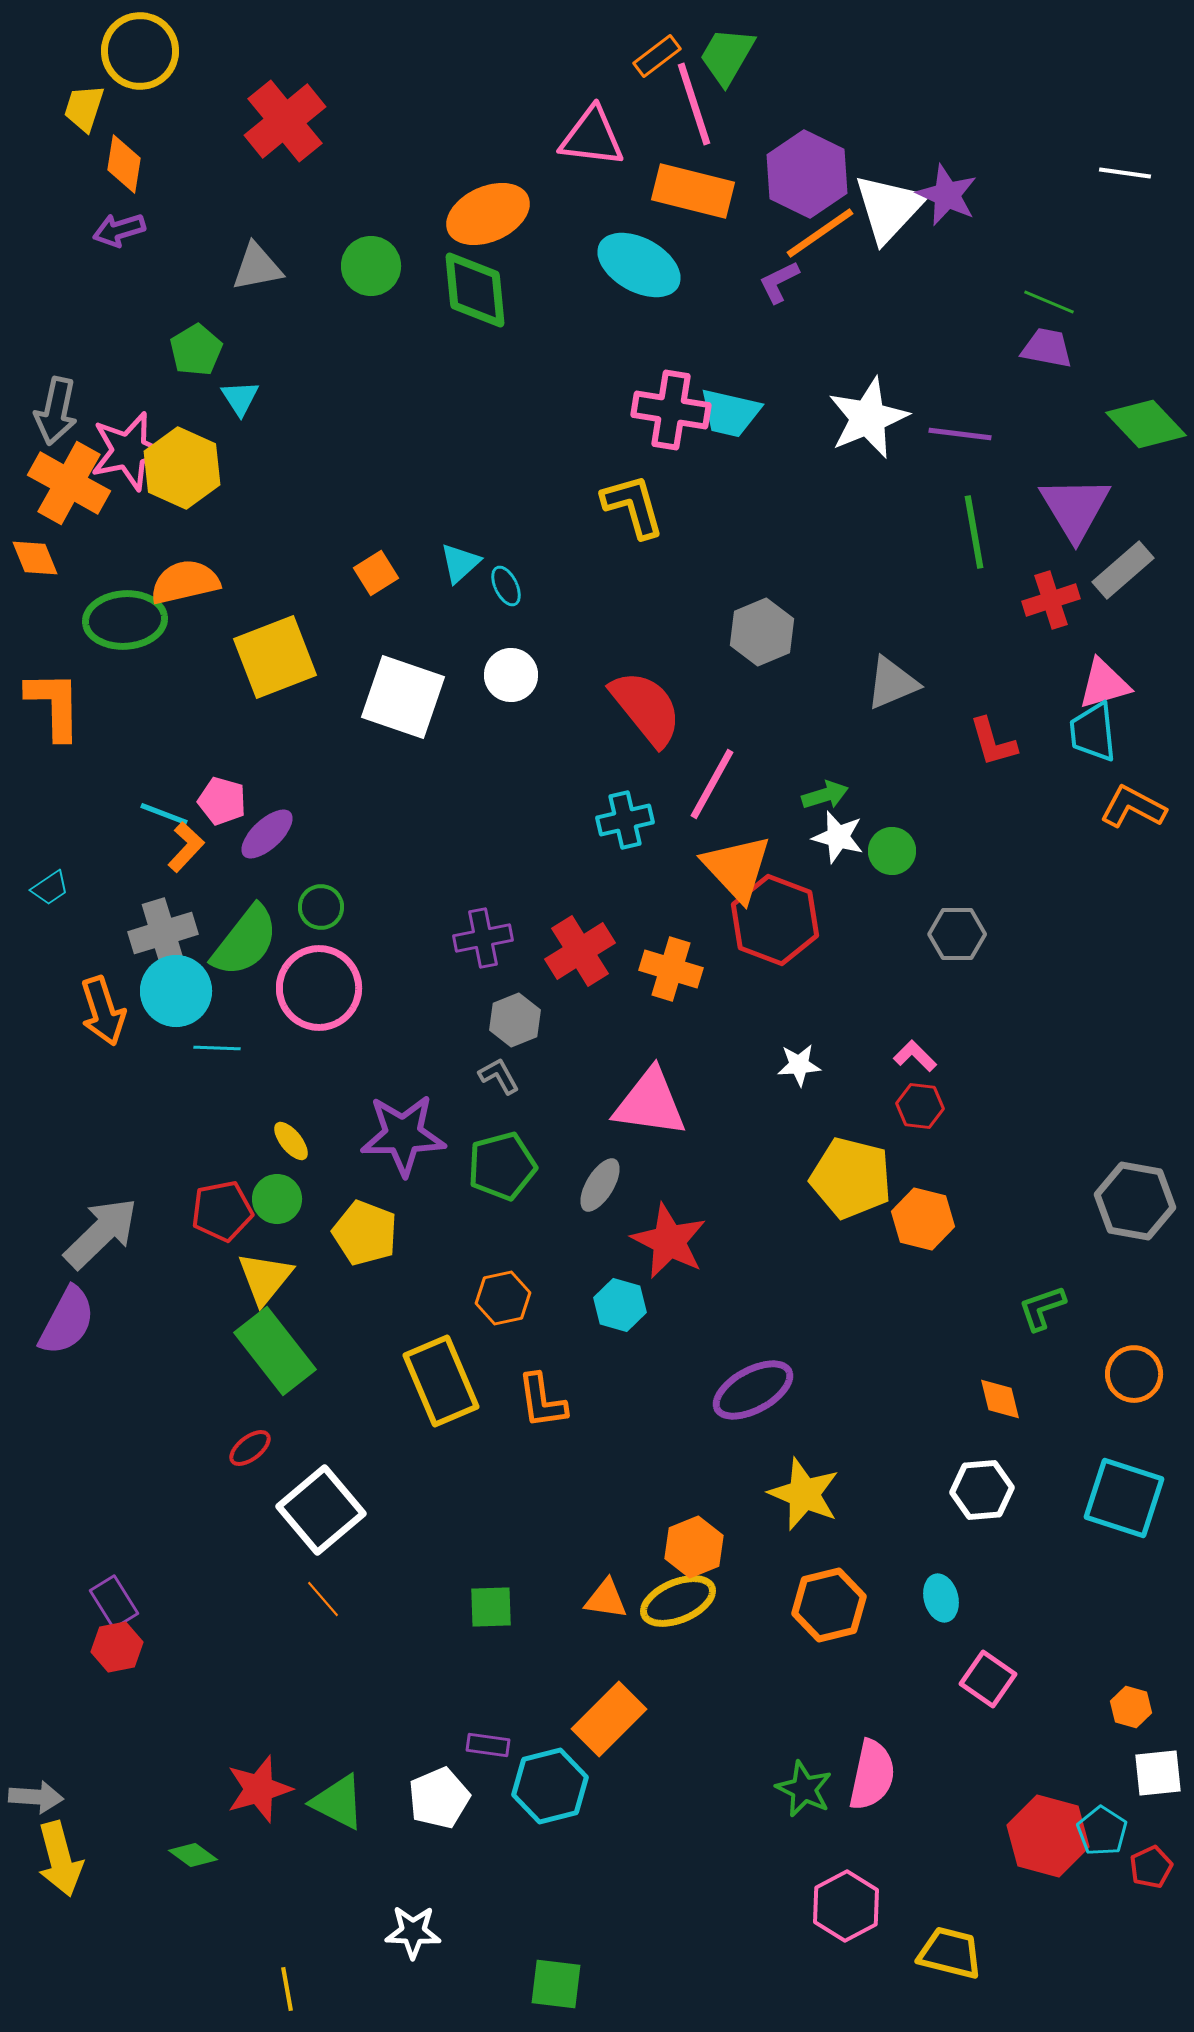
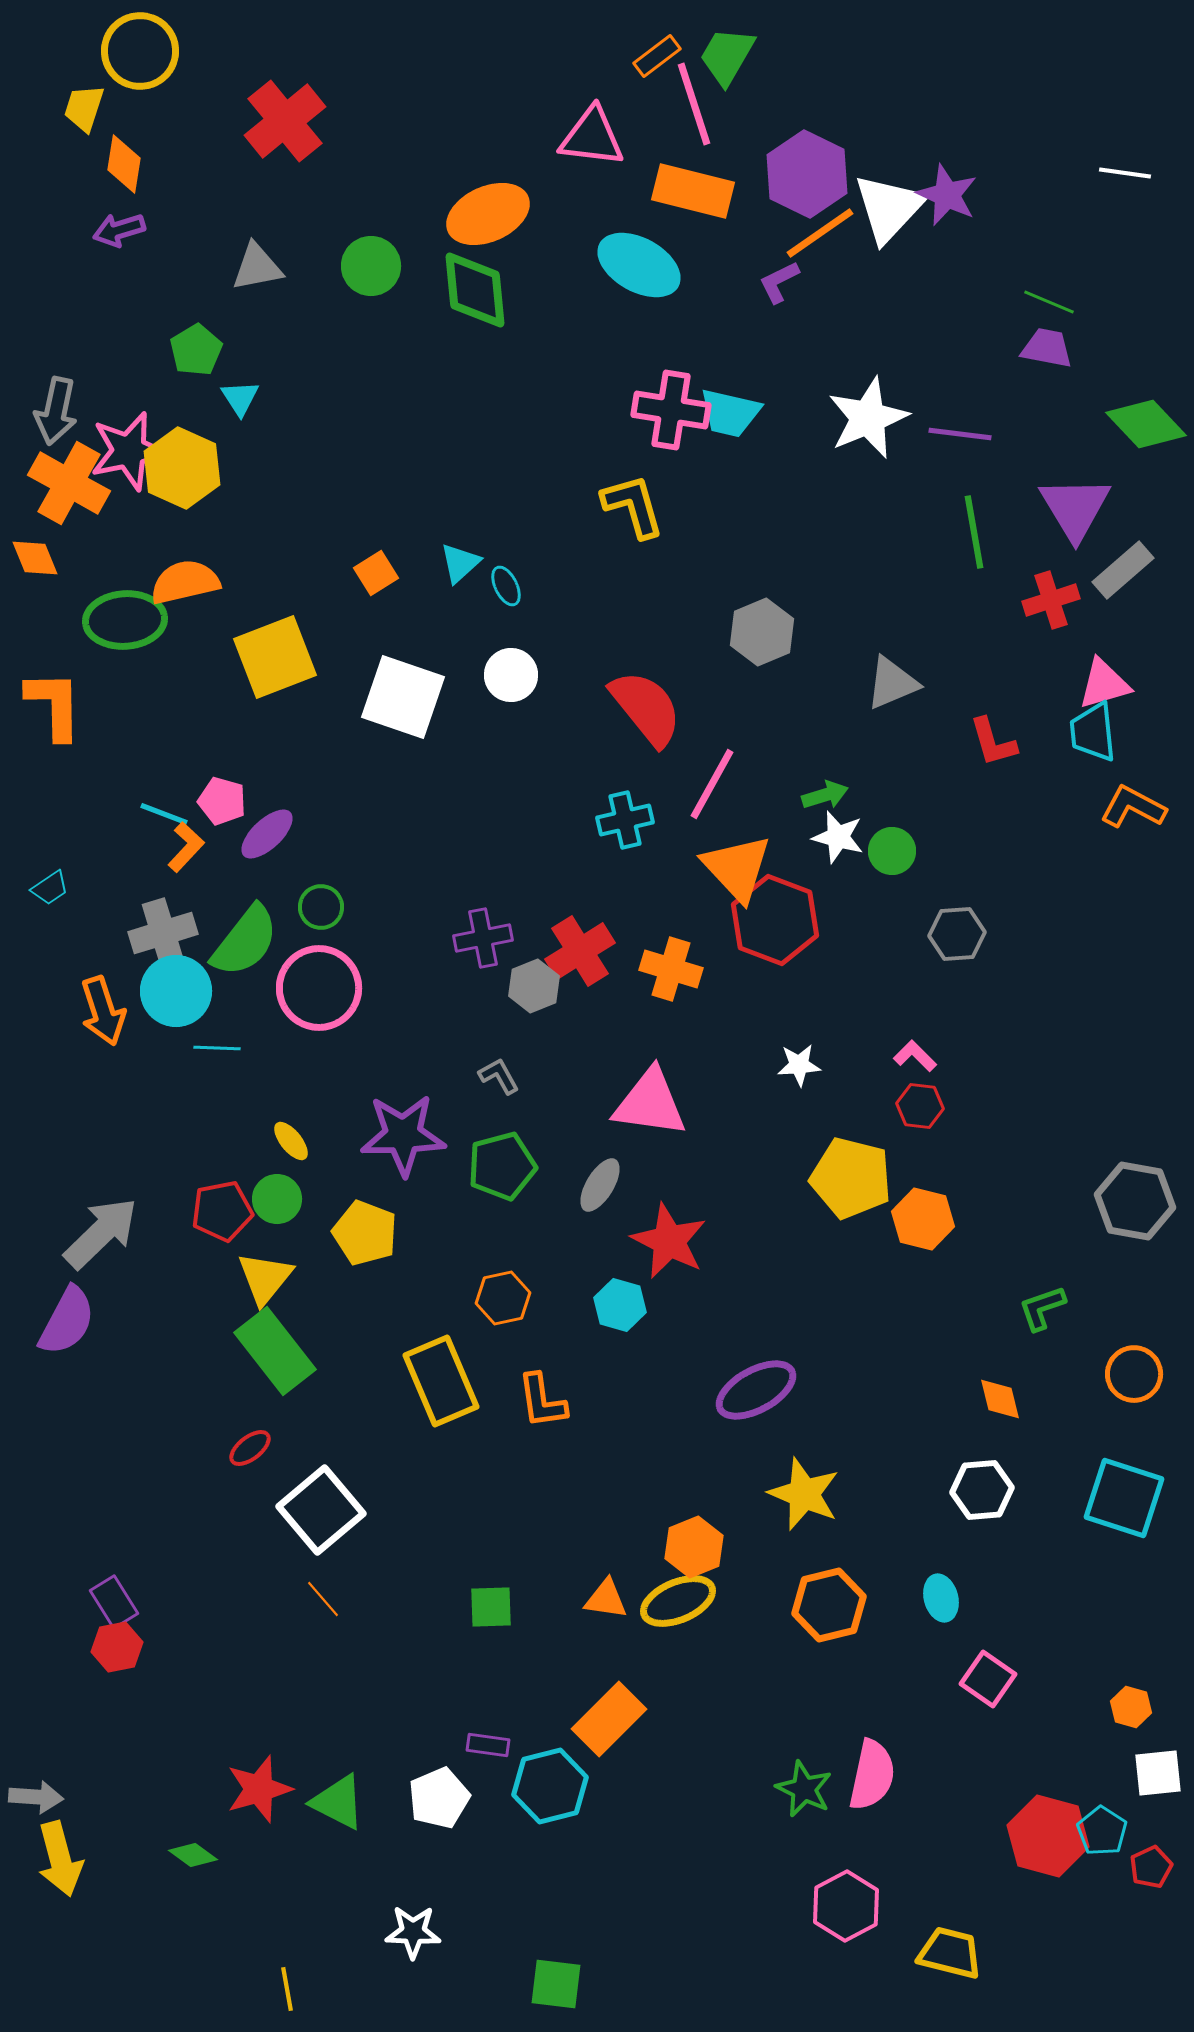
gray hexagon at (957, 934): rotated 4 degrees counterclockwise
gray hexagon at (515, 1020): moved 19 px right, 34 px up
purple ellipse at (753, 1390): moved 3 px right
